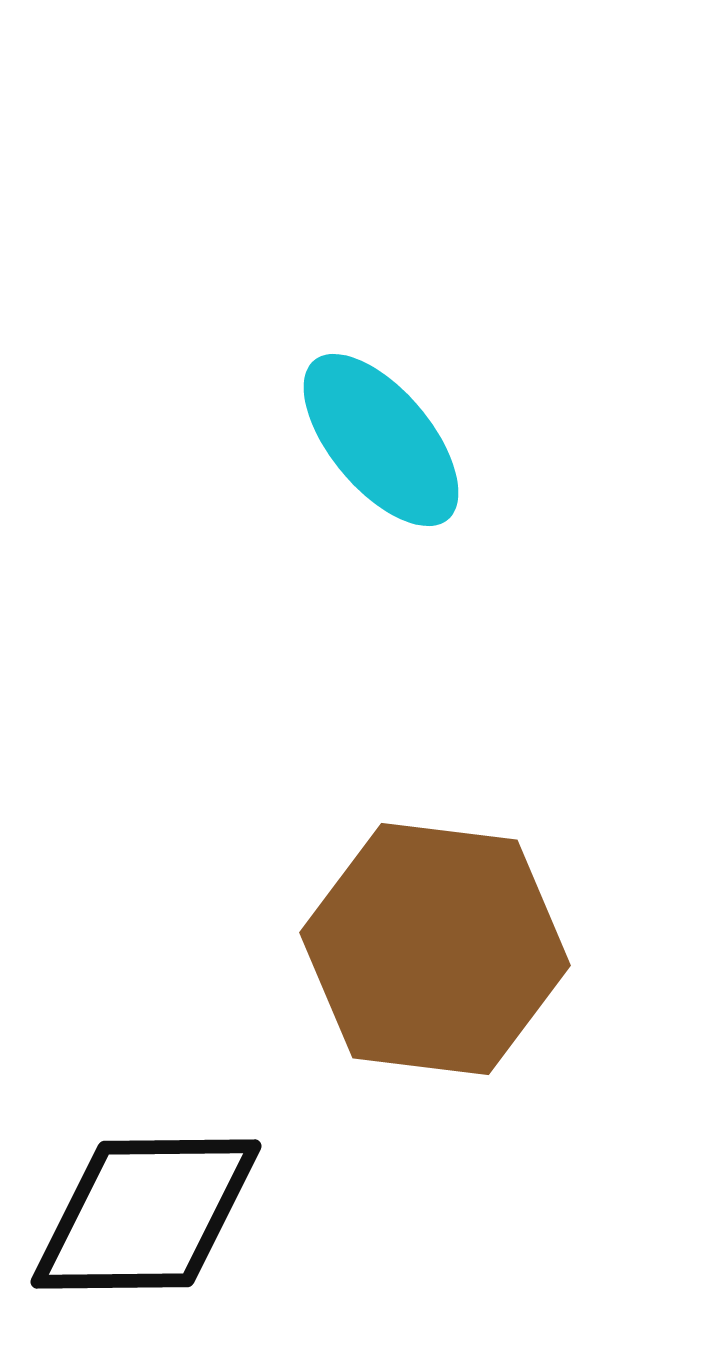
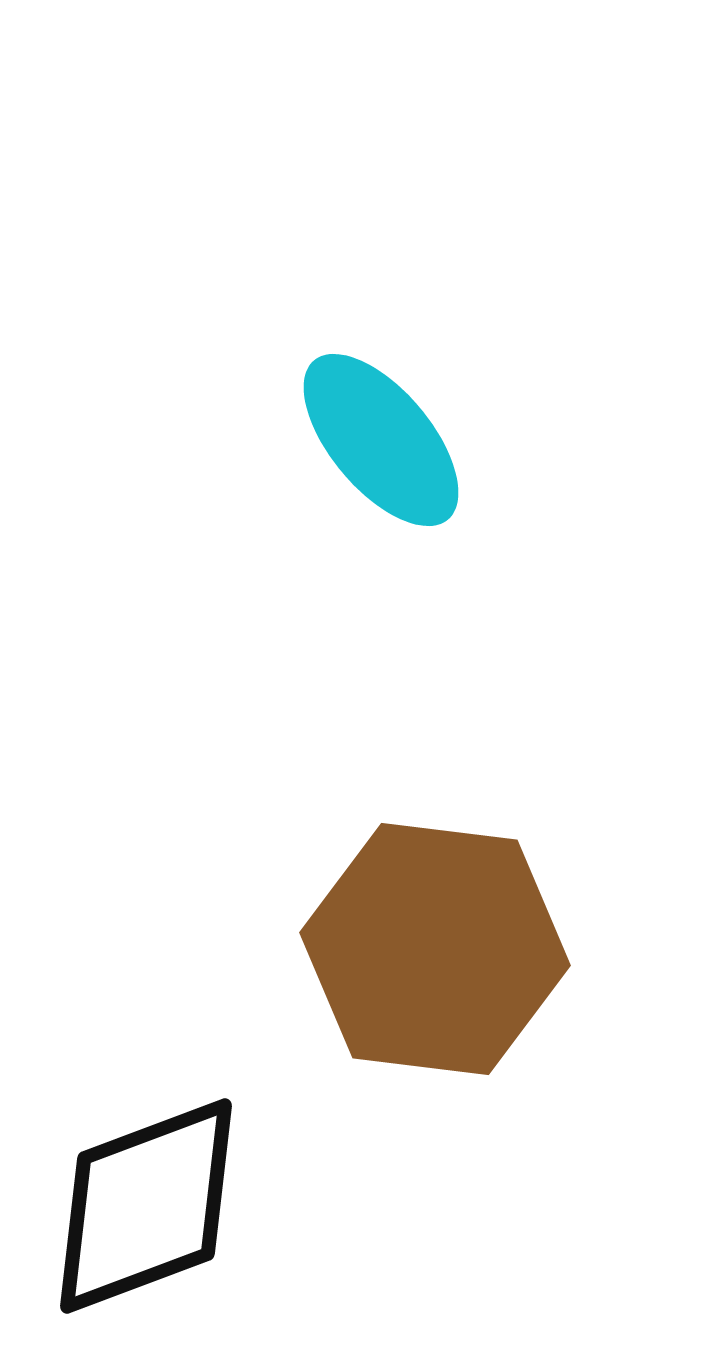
black diamond: moved 8 px up; rotated 20 degrees counterclockwise
